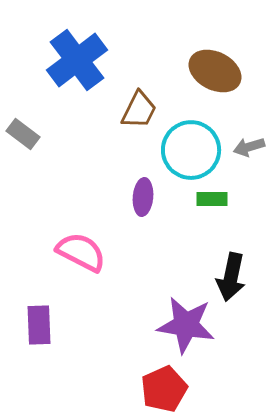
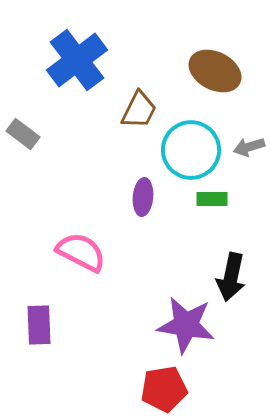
red pentagon: rotated 15 degrees clockwise
